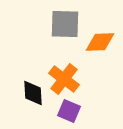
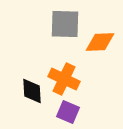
orange cross: rotated 12 degrees counterclockwise
black diamond: moved 1 px left, 2 px up
purple square: moved 1 px left, 1 px down
